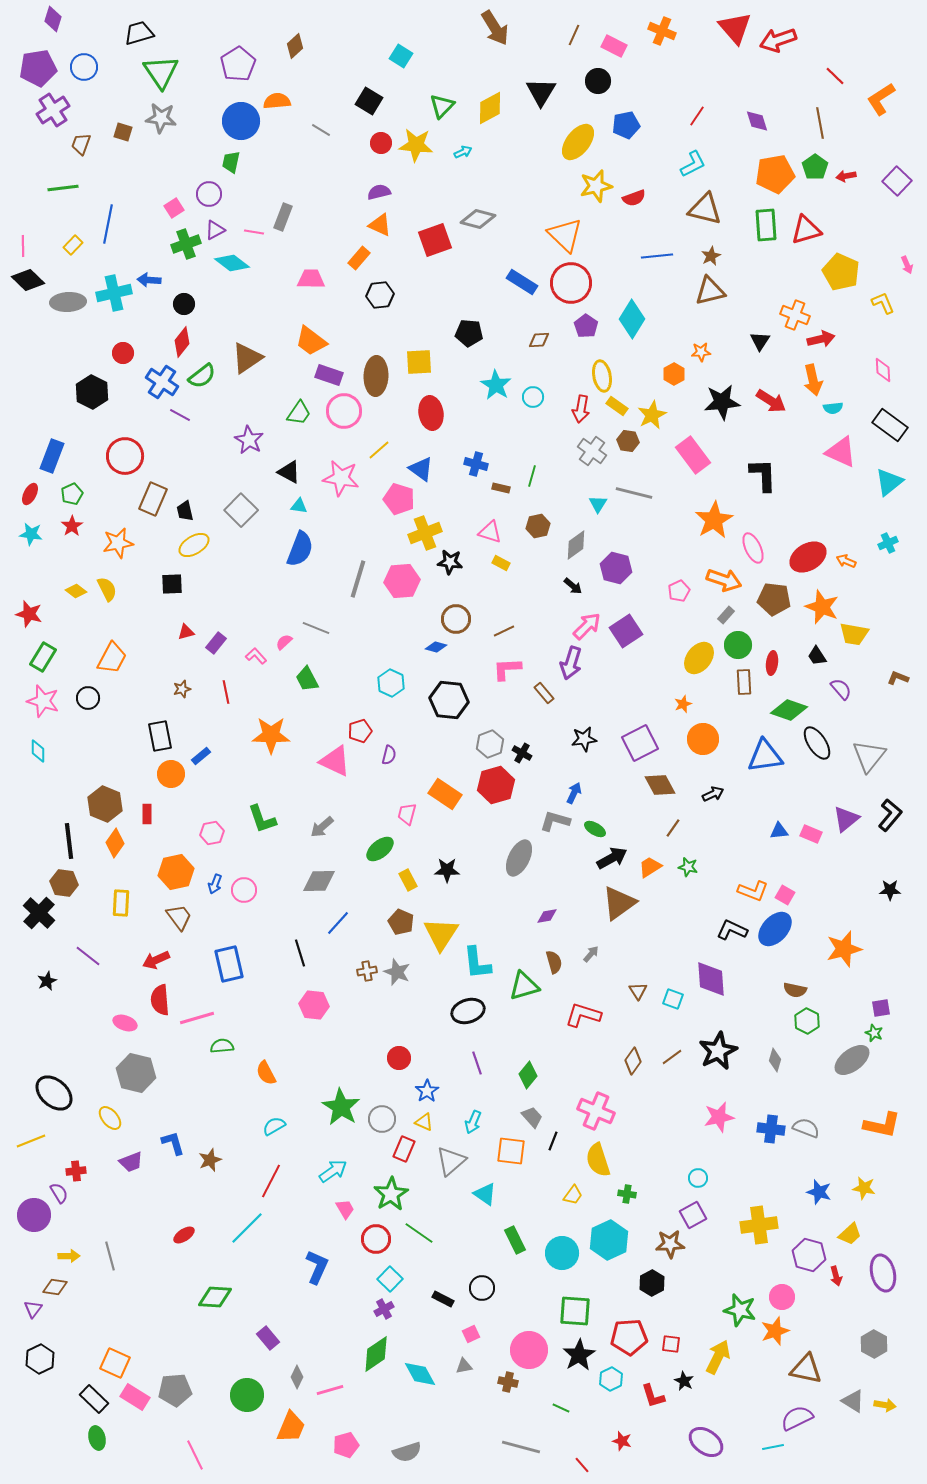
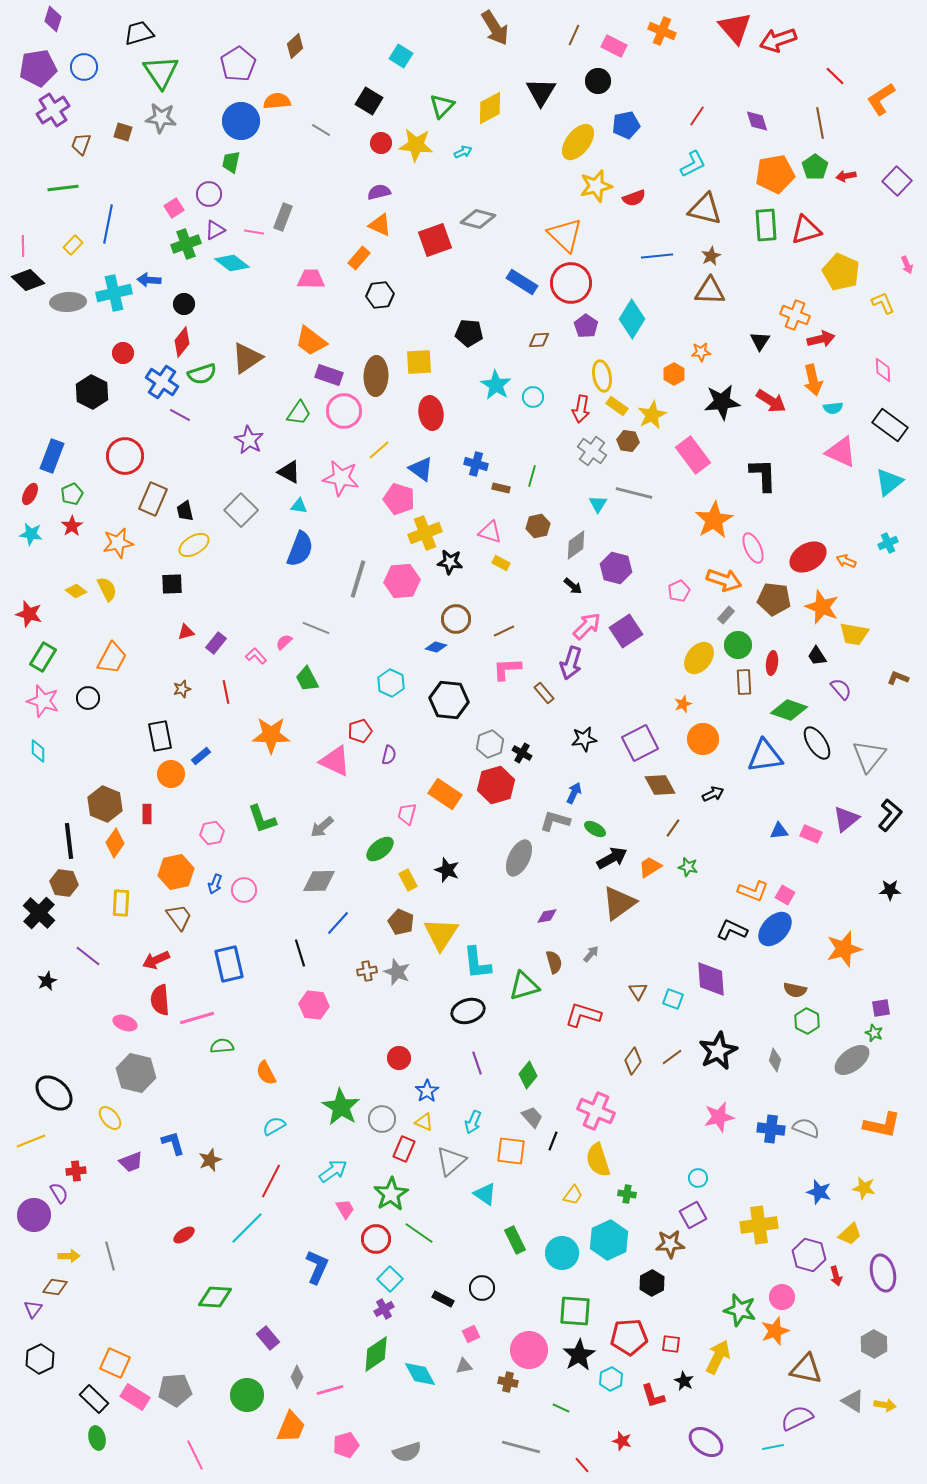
brown triangle at (710, 291): rotated 16 degrees clockwise
green semicircle at (202, 376): moved 2 px up; rotated 20 degrees clockwise
black star at (447, 870): rotated 20 degrees clockwise
